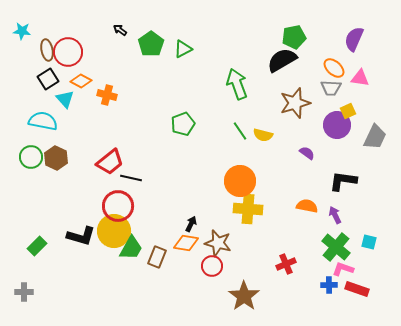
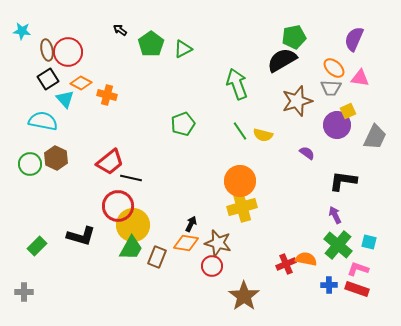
orange diamond at (81, 81): moved 2 px down
brown star at (295, 103): moved 2 px right, 2 px up
green circle at (31, 157): moved 1 px left, 7 px down
orange semicircle at (307, 206): moved 1 px left, 53 px down
yellow cross at (248, 209): moved 6 px left, 2 px up; rotated 20 degrees counterclockwise
yellow circle at (114, 231): moved 19 px right, 6 px up
green cross at (336, 247): moved 2 px right, 2 px up
pink L-shape at (343, 269): moved 15 px right
